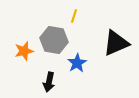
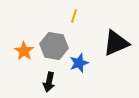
gray hexagon: moved 6 px down
orange star: rotated 24 degrees counterclockwise
blue star: moved 2 px right; rotated 12 degrees clockwise
